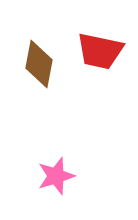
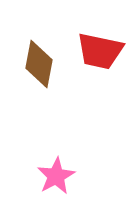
pink star: rotated 12 degrees counterclockwise
